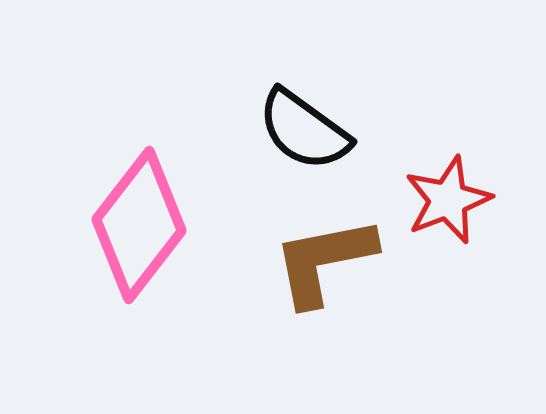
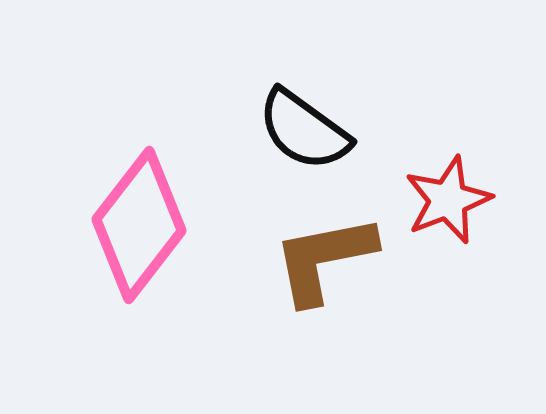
brown L-shape: moved 2 px up
